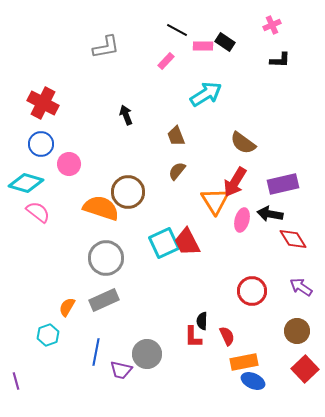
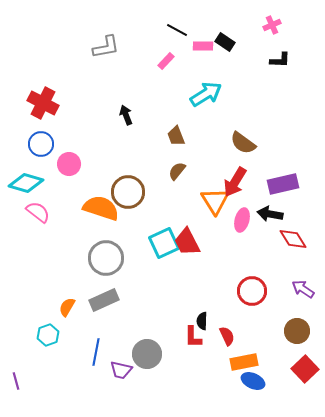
purple arrow at (301, 287): moved 2 px right, 2 px down
